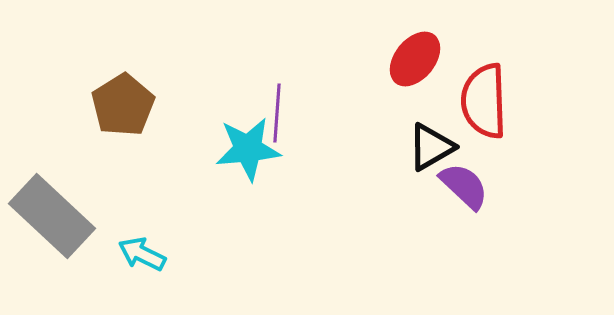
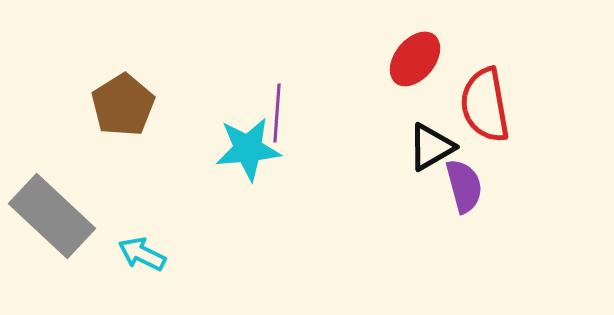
red semicircle: moved 1 px right, 4 px down; rotated 8 degrees counterclockwise
purple semicircle: rotated 32 degrees clockwise
